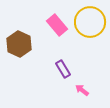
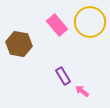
brown hexagon: rotated 15 degrees counterclockwise
purple rectangle: moved 7 px down
pink arrow: moved 1 px down
